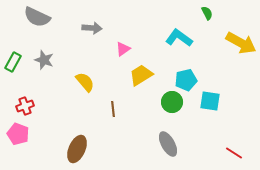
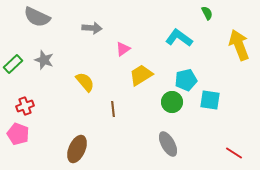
yellow arrow: moved 2 px left, 2 px down; rotated 140 degrees counterclockwise
green rectangle: moved 2 px down; rotated 18 degrees clockwise
cyan square: moved 1 px up
